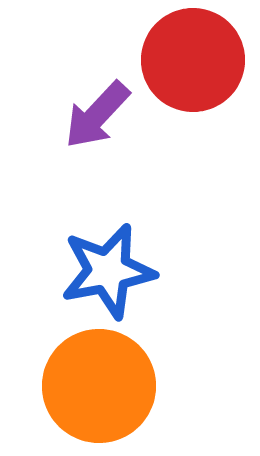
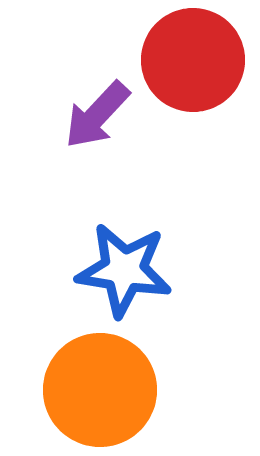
blue star: moved 16 px right, 1 px up; rotated 20 degrees clockwise
orange circle: moved 1 px right, 4 px down
